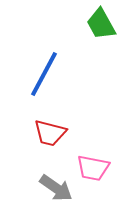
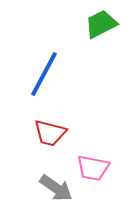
green trapezoid: rotated 92 degrees clockwise
